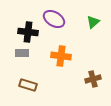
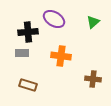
black cross: rotated 12 degrees counterclockwise
brown cross: rotated 21 degrees clockwise
